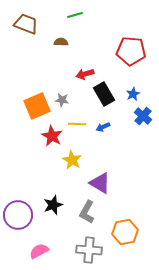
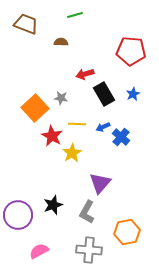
gray star: moved 1 px left, 2 px up
orange square: moved 2 px left, 2 px down; rotated 20 degrees counterclockwise
blue cross: moved 22 px left, 21 px down
yellow star: moved 7 px up; rotated 12 degrees clockwise
purple triangle: rotated 40 degrees clockwise
orange hexagon: moved 2 px right
